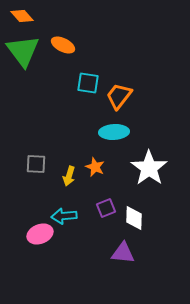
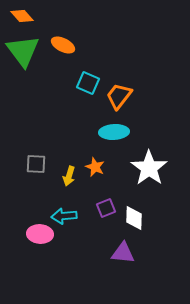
cyan square: rotated 15 degrees clockwise
pink ellipse: rotated 25 degrees clockwise
